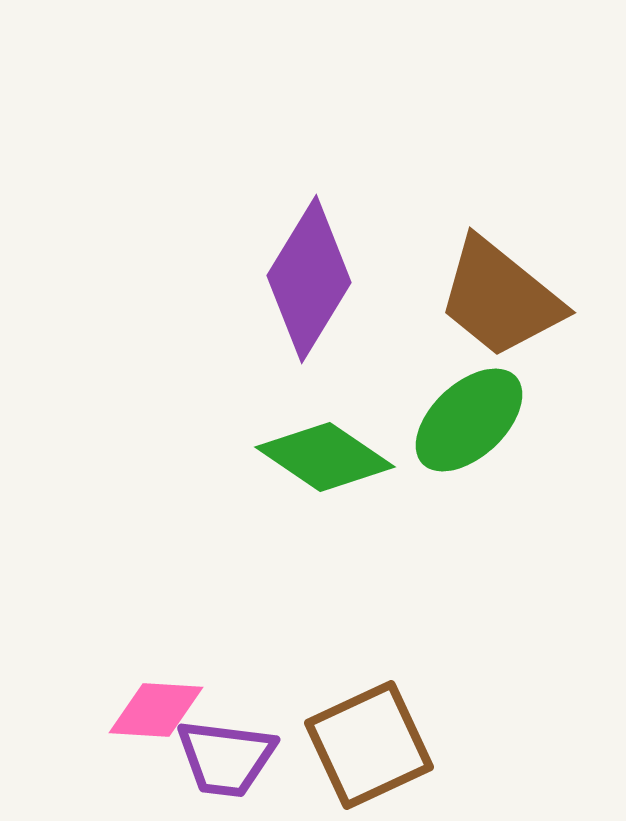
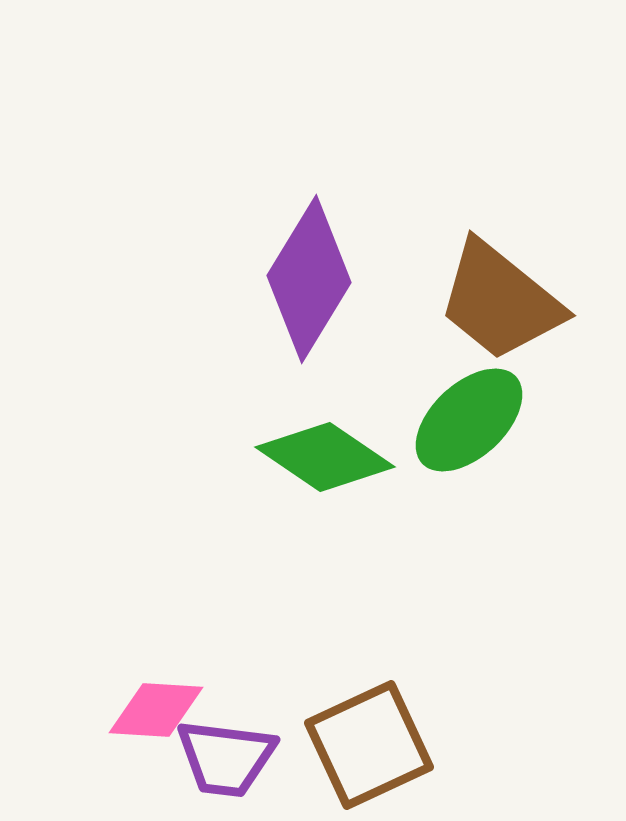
brown trapezoid: moved 3 px down
